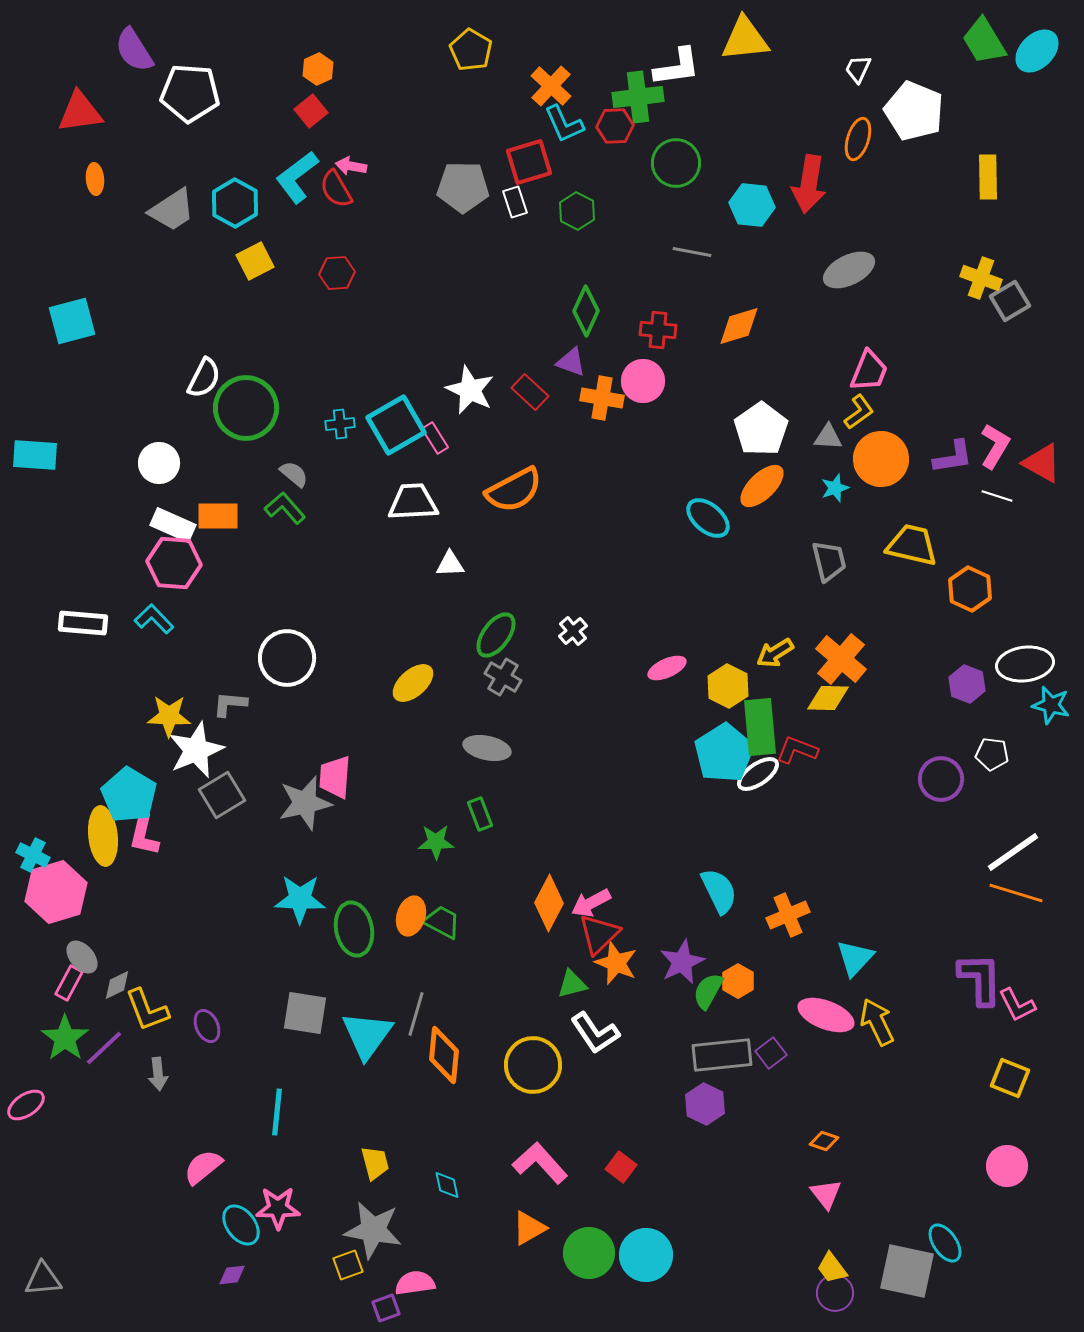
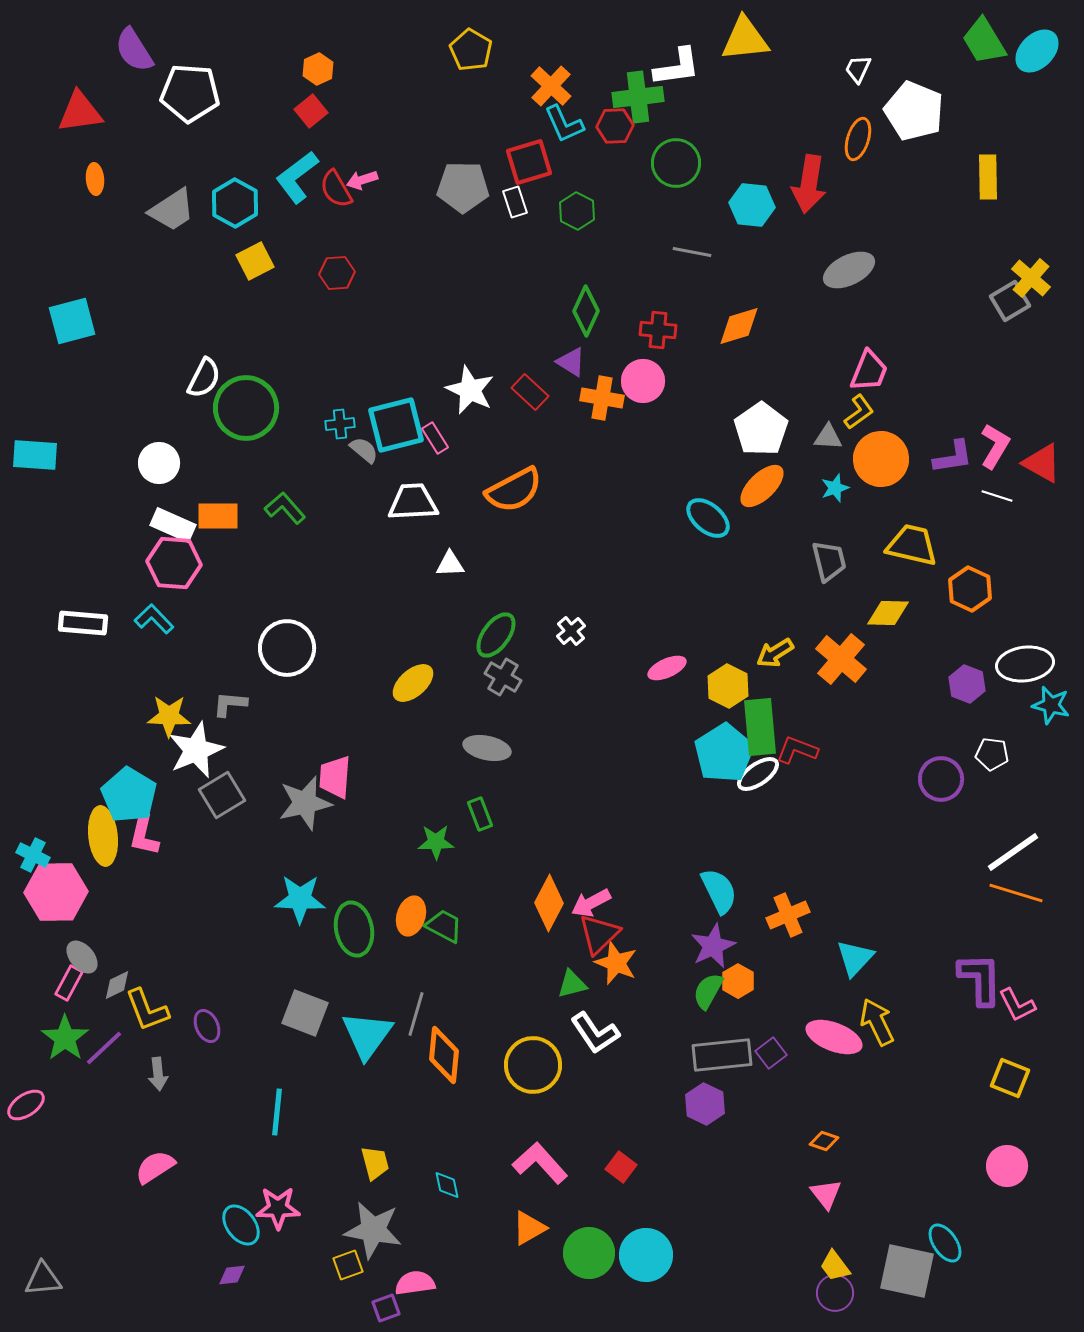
pink arrow at (351, 166): moved 11 px right, 14 px down; rotated 28 degrees counterclockwise
yellow cross at (981, 278): moved 50 px right; rotated 21 degrees clockwise
purple triangle at (571, 362): rotated 12 degrees clockwise
cyan square at (396, 425): rotated 16 degrees clockwise
gray semicircle at (294, 474): moved 70 px right, 24 px up
white cross at (573, 631): moved 2 px left
white circle at (287, 658): moved 10 px up
yellow diamond at (828, 698): moved 60 px right, 85 px up
pink hexagon at (56, 892): rotated 16 degrees clockwise
green trapezoid at (442, 922): moved 2 px right, 4 px down
purple star at (682, 962): moved 31 px right, 16 px up
gray square at (305, 1013): rotated 12 degrees clockwise
pink ellipse at (826, 1015): moved 8 px right, 22 px down
pink semicircle at (203, 1167): moved 48 px left; rotated 6 degrees clockwise
yellow trapezoid at (832, 1268): moved 3 px right, 2 px up
